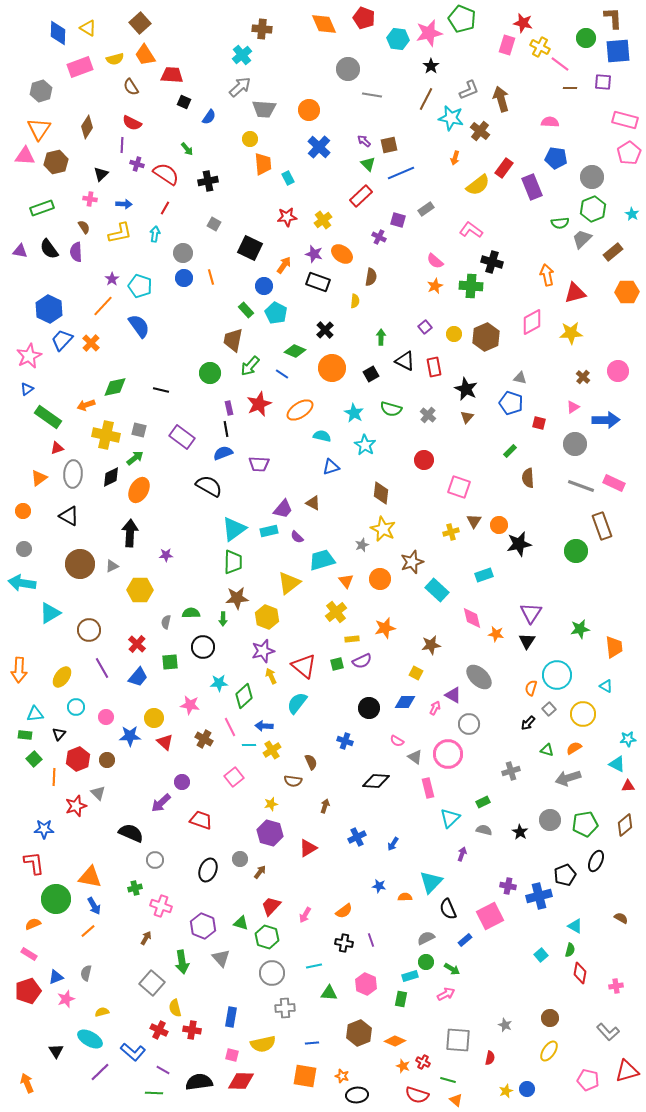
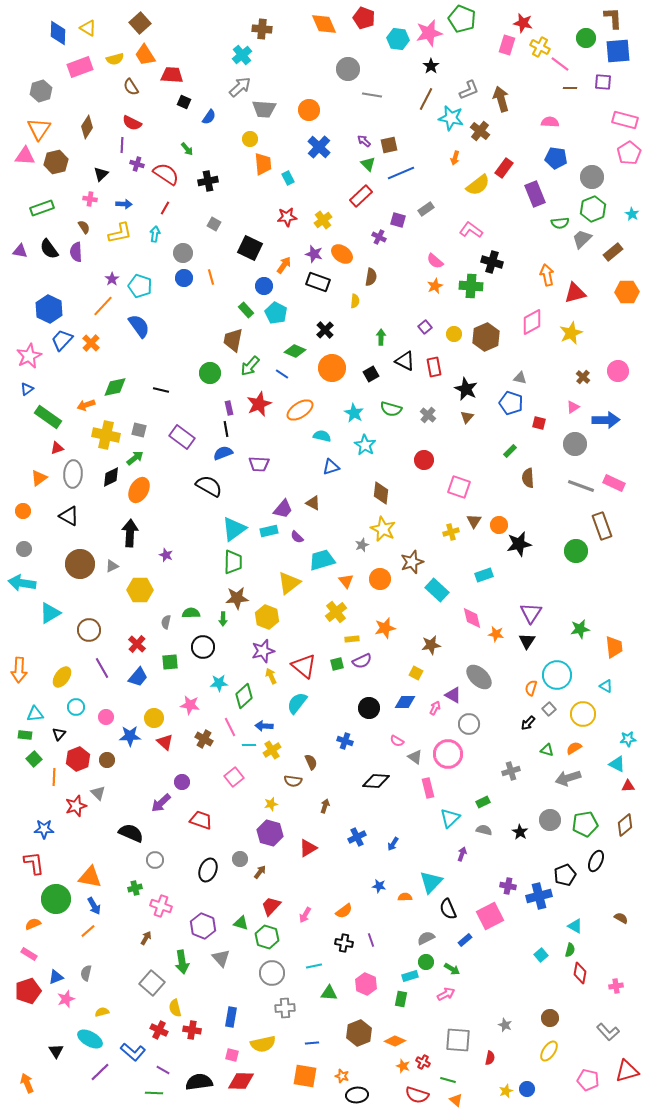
purple rectangle at (532, 187): moved 3 px right, 7 px down
yellow star at (571, 333): rotated 20 degrees counterclockwise
purple star at (166, 555): rotated 24 degrees clockwise
